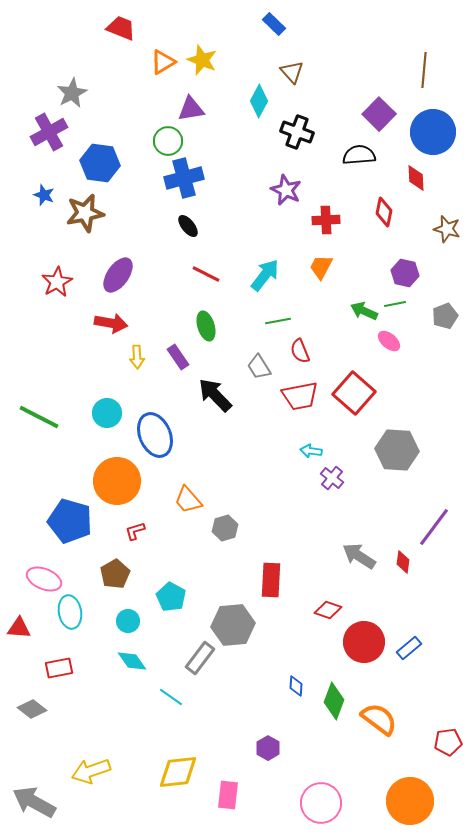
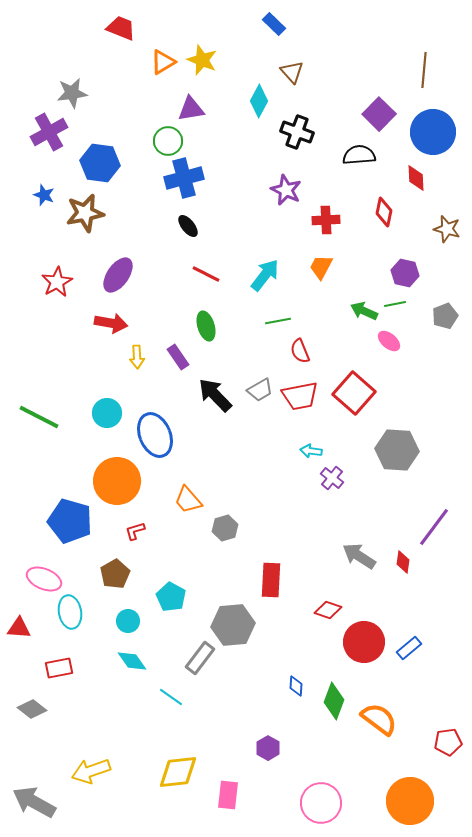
gray star at (72, 93): rotated 20 degrees clockwise
gray trapezoid at (259, 367): moved 1 px right, 23 px down; rotated 88 degrees counterclockwise
